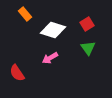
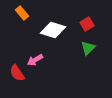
orange rectangle: moved 3 px left, 1 px up
green triangle: rotated 21 degrees clockwise
pink arrow: moved 15 px left, 2 px down
